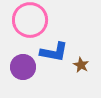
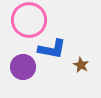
pink circle: moved 1 px left
blue L-shape: moved 2 px left, 3 px up
